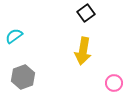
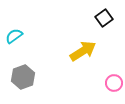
black square: moved 18 px right, 5 px down
yellow arrow: rotated 132 degrees counterclockwise
